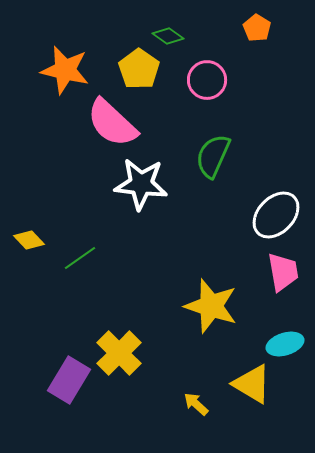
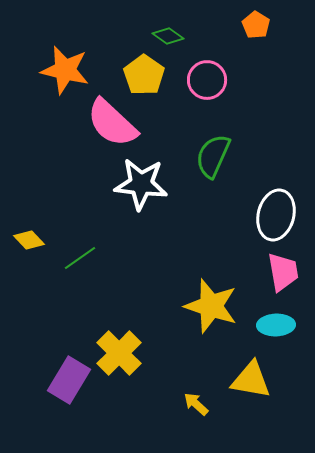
orange pentagon: moved 1 px left, 3 px up
yellow pentagon: moved 5 px right, 6 px down
white ellipse: rotated 30 degrees counterclockwise
cyan ellipse: moved 9 px left, 19 px up; rotated 15 degrees clockwise
yellow triangle: moved 1 px left, 4 px up; rotated 21 degrees counterclockwise
